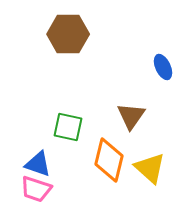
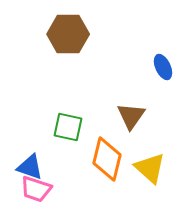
orange diamond: moved 2 px left, 1 px up
blue triangle: moved 8 px left, 3 px down
